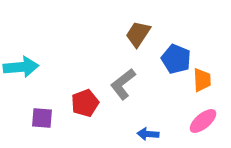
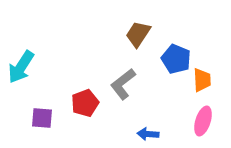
cyan arrow: rotated 128 degrees clockwise
pink ellipse: rotated 32 degrees counterclockwise
